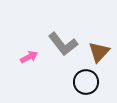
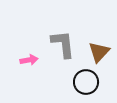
gray L-shape: rotated 148 degrees counterclockwise
pink arrow: moved 3 px down; rotated 18 degrees clockwise
